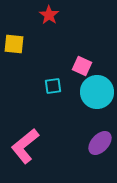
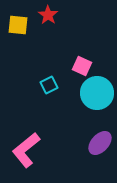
red star: moved 1 px left
yellow square: moved 4 px right, 19 px up
cyan square: moved 4 px left, 1 px up; rotated 18 degrees counterclockwise
cyan circle: moved 1 px down
pink L-shape: moved 1 px right, 4 px down
